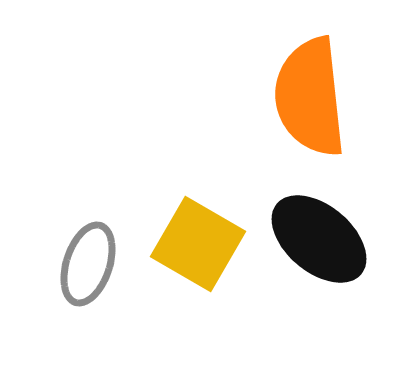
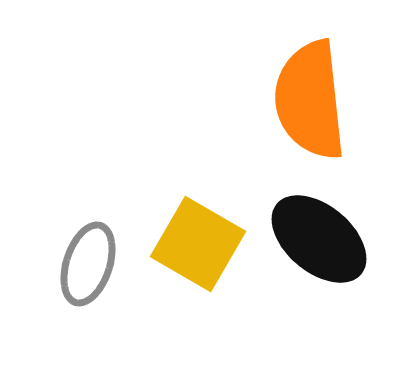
orange semicircle: moved 3 px down
